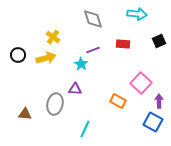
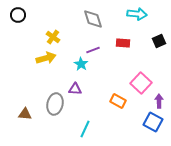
red rectangle: moved 1 px up
black circle: moved 40 px up
